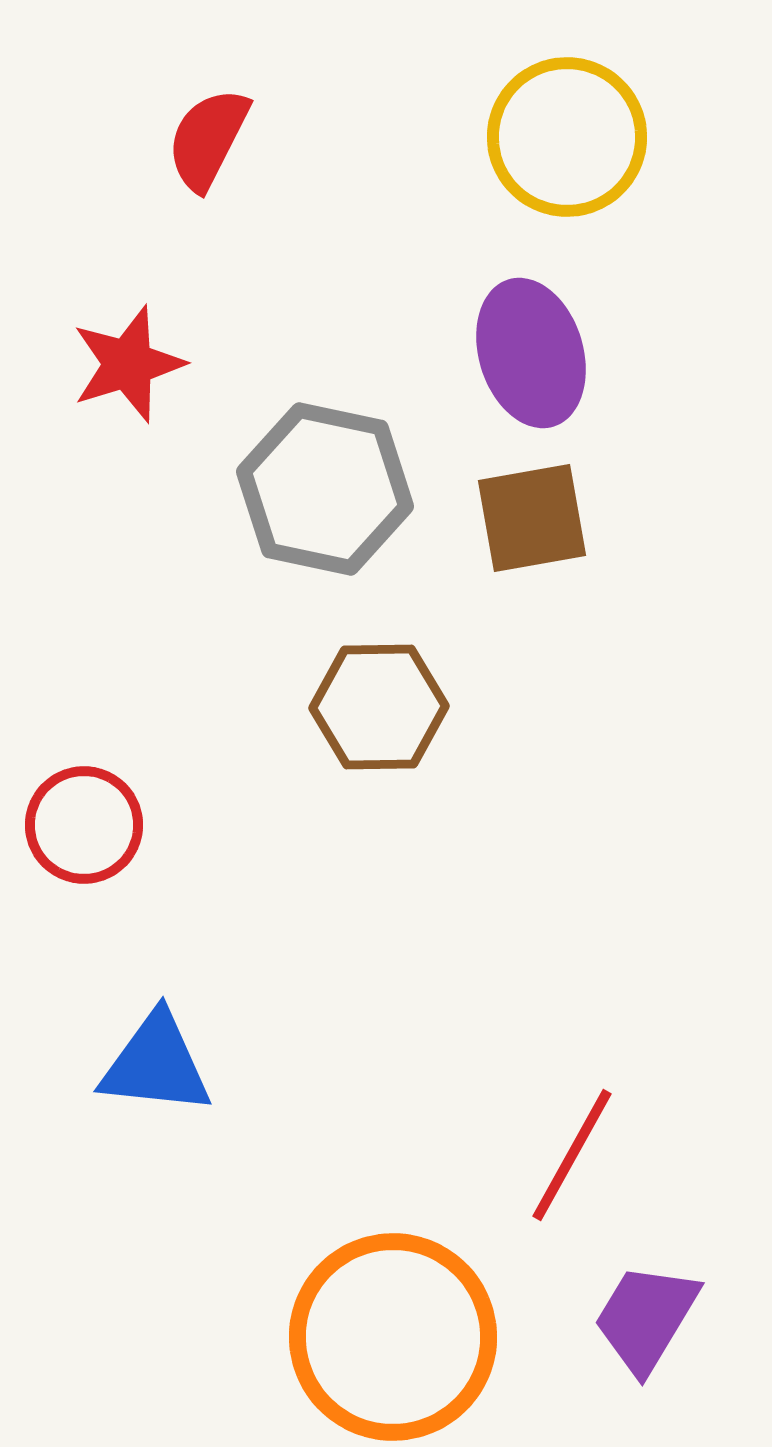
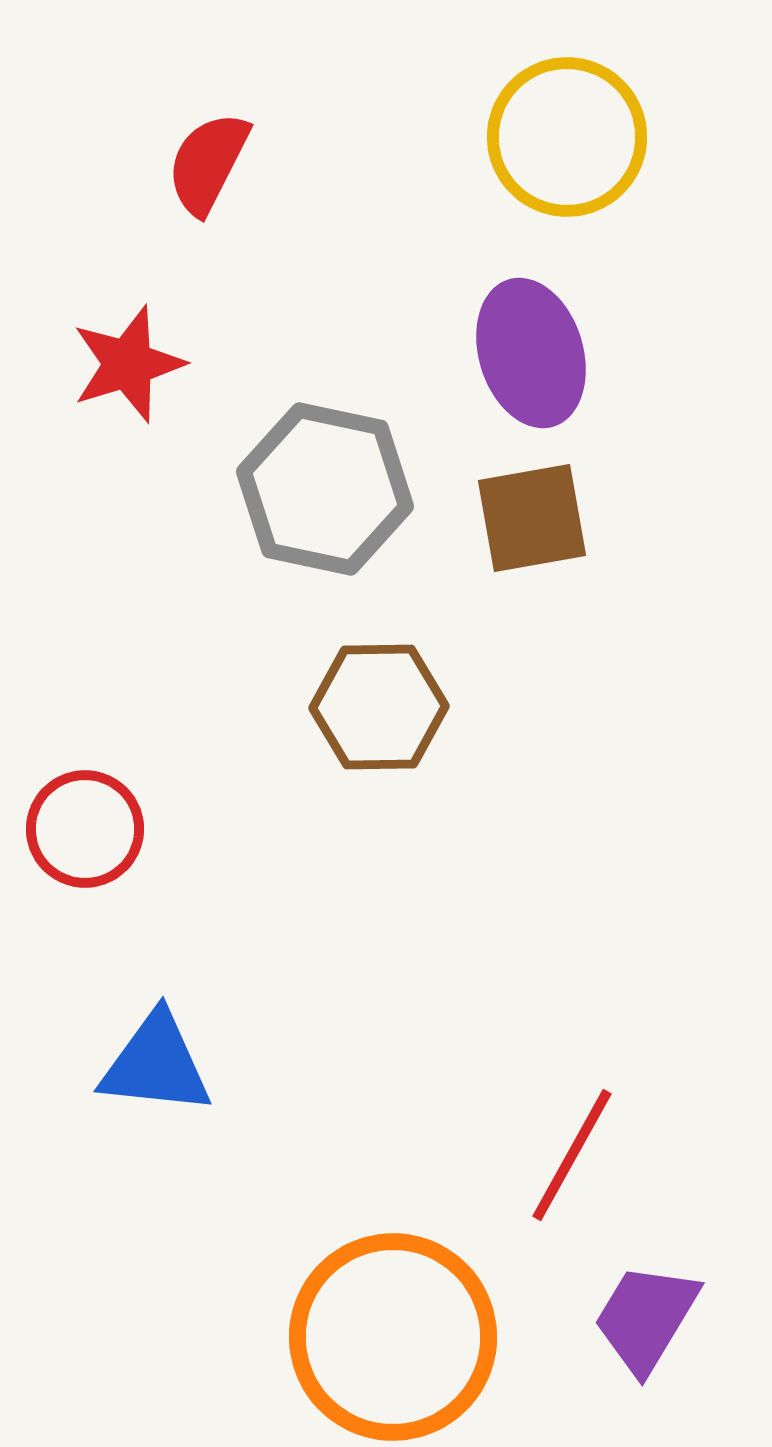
red semicircle: moved 24 px down
red circle: moved 1 px right, 4 px down
